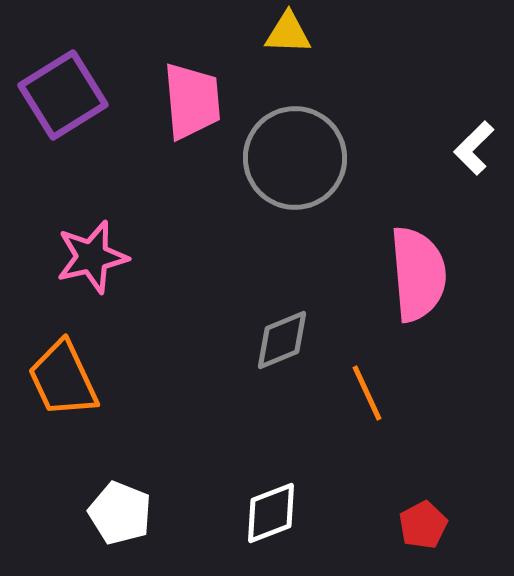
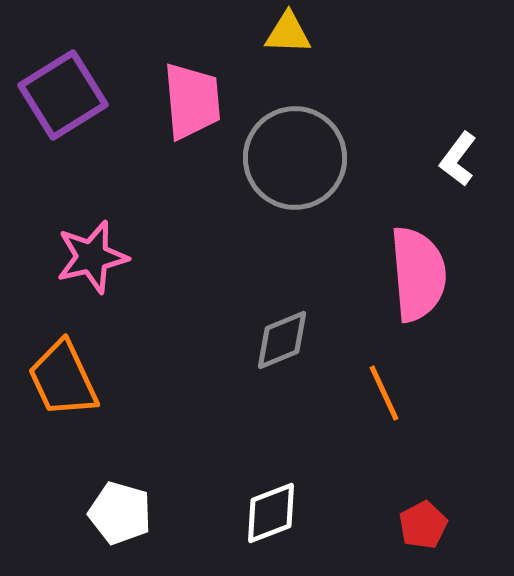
white L-shape: moved 16 px left, 11 px down; rotated 8 degrees counterclockwise
orange line: moved 17 px right
white pentagon: rotated 6 degrees counterclockwise
